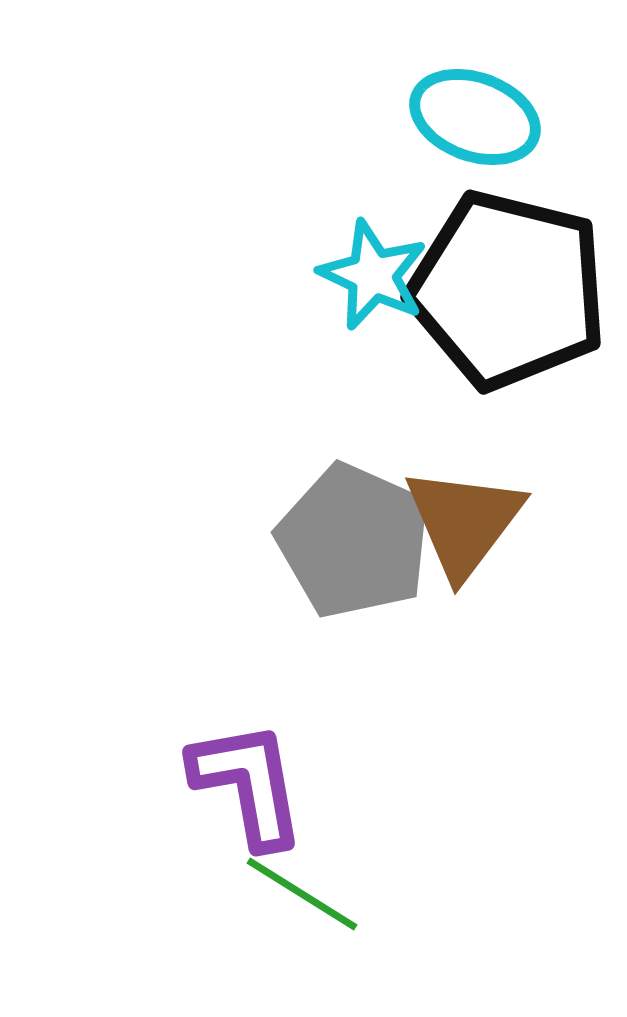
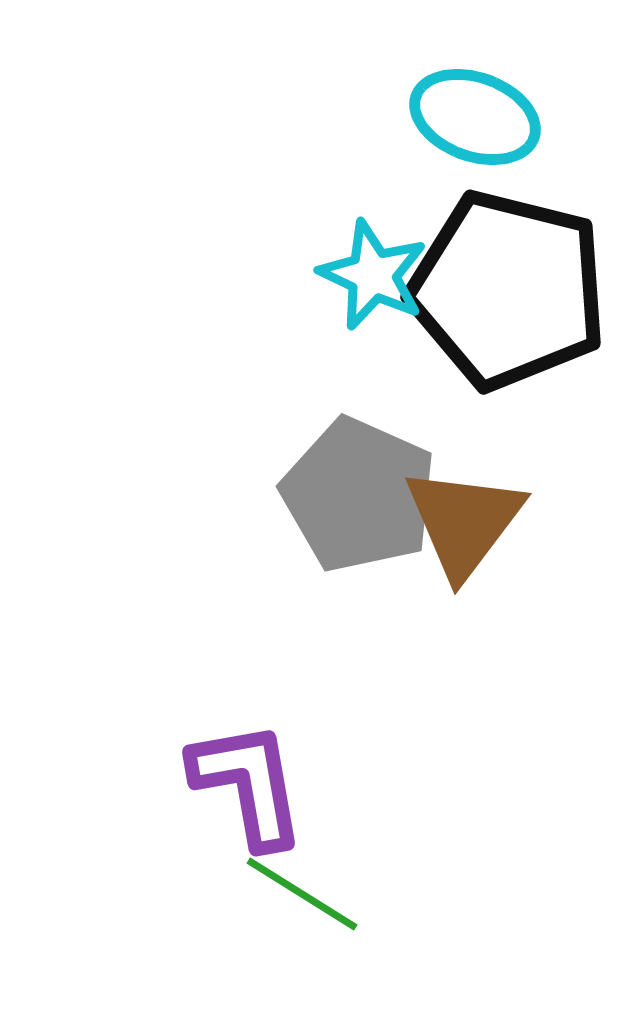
gray pentagon: moved 5 px right, 46 px up
